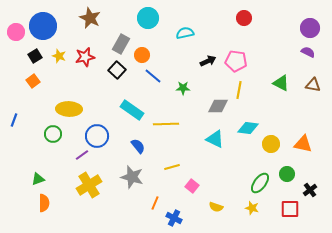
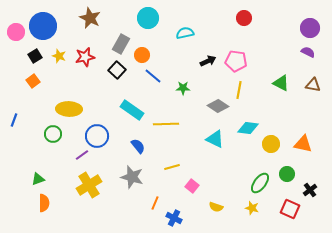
gray diamond at (218, 106): rotated 35 degrees clockwise
red square at (290, 209): rotated 24 degrees clockwise
